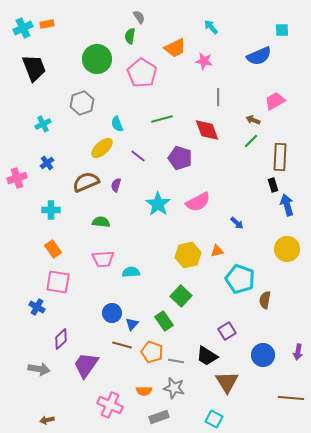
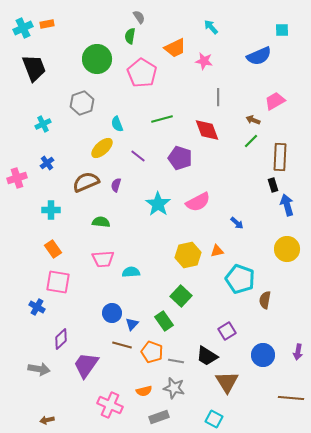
orange semicircle at (144, 391): rotated 14 degrees counterclockwise
